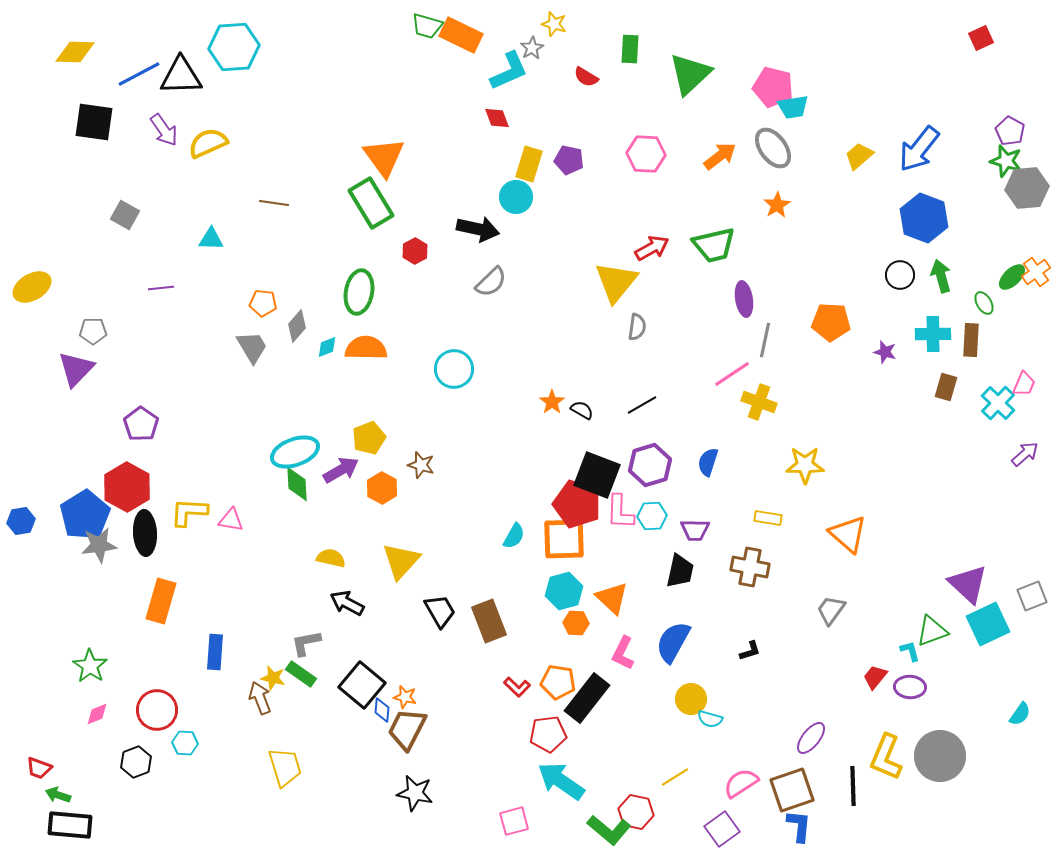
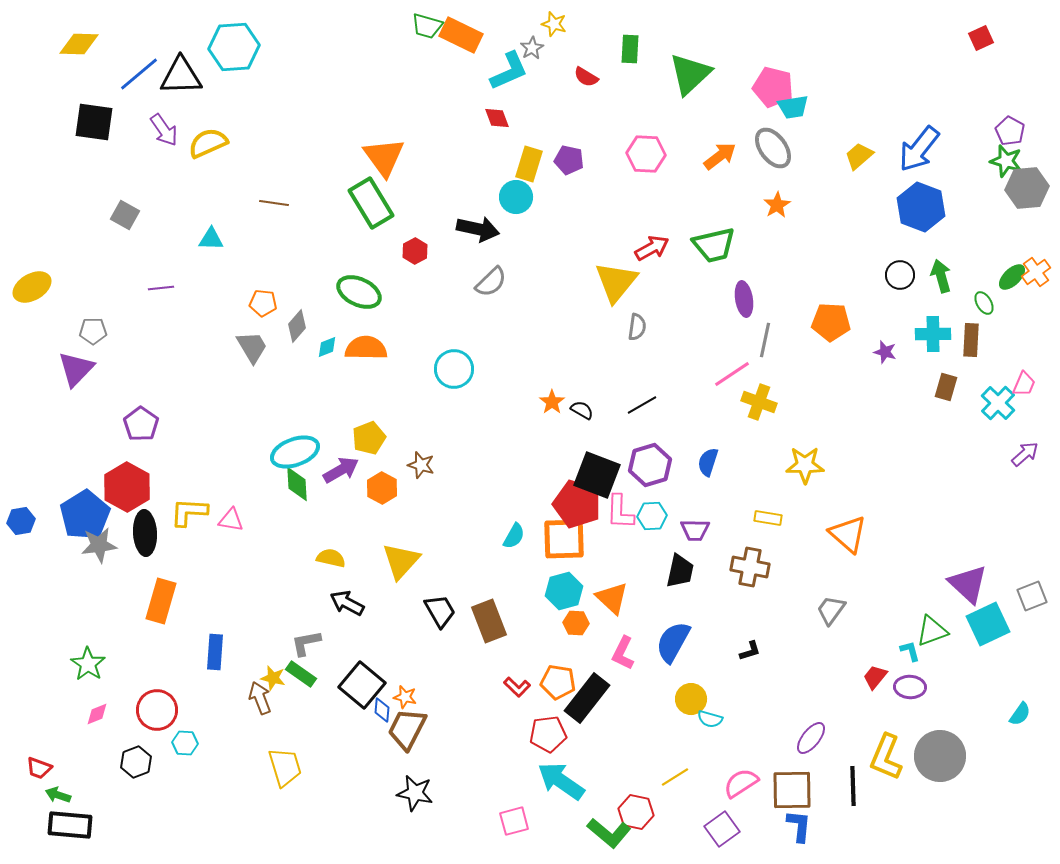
yellow diamond at (75, 52): moved 4 px right, 8 px up
blue line at (139, 74): rotated 12 degrees counterclockwise
blue hexagon at (924, 218): moved 3 px left, 11 px up
green ellipse at (359, 292): rotated 75 degrees counterclockwise
green star at (90, 666): moved 2 px left, 2 px up
brown square at (792, 790): rotated 18 degrees clockwise
green L-shape at (609, 830): moved 3 px down
